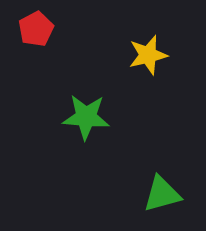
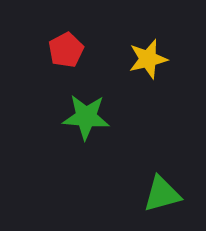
red pentagon: moved 30 px right, 21 px down
yellow star: moved 4 px down
